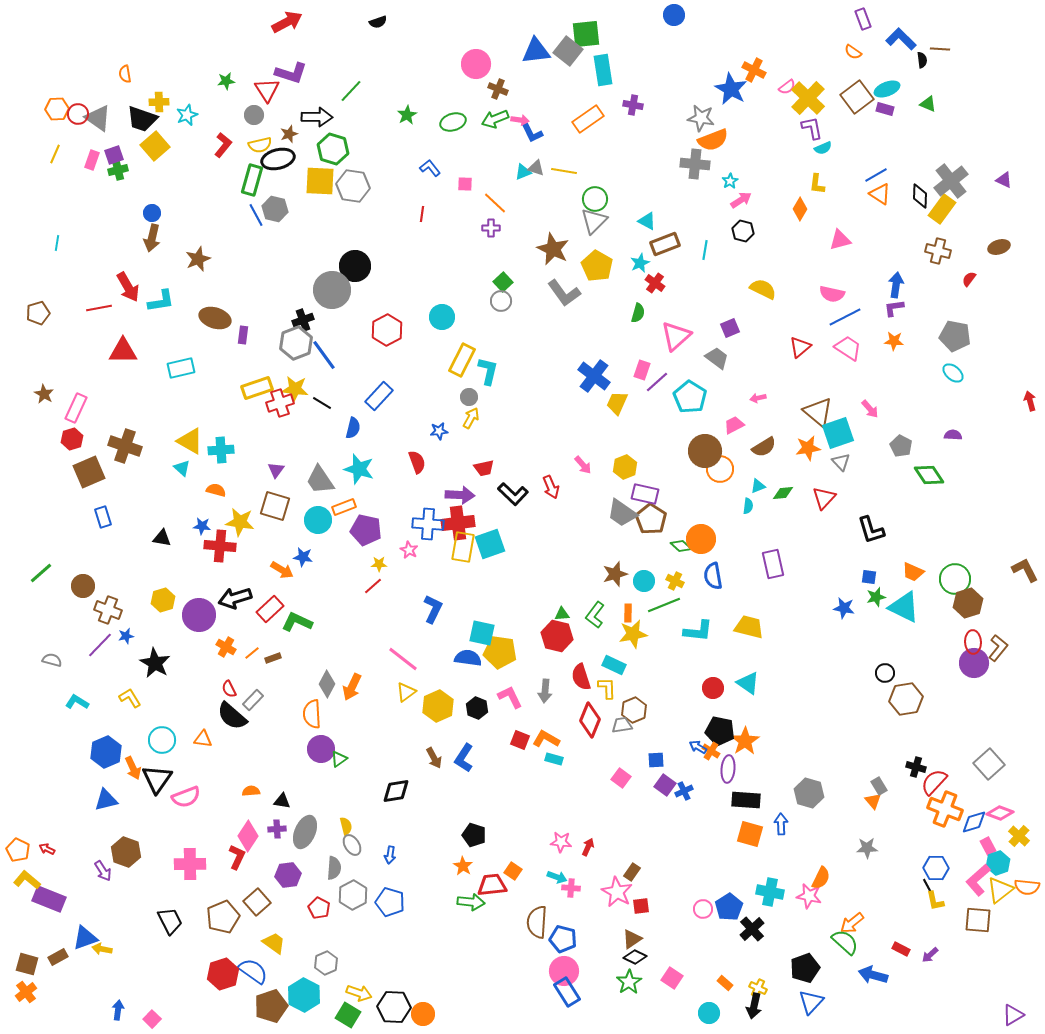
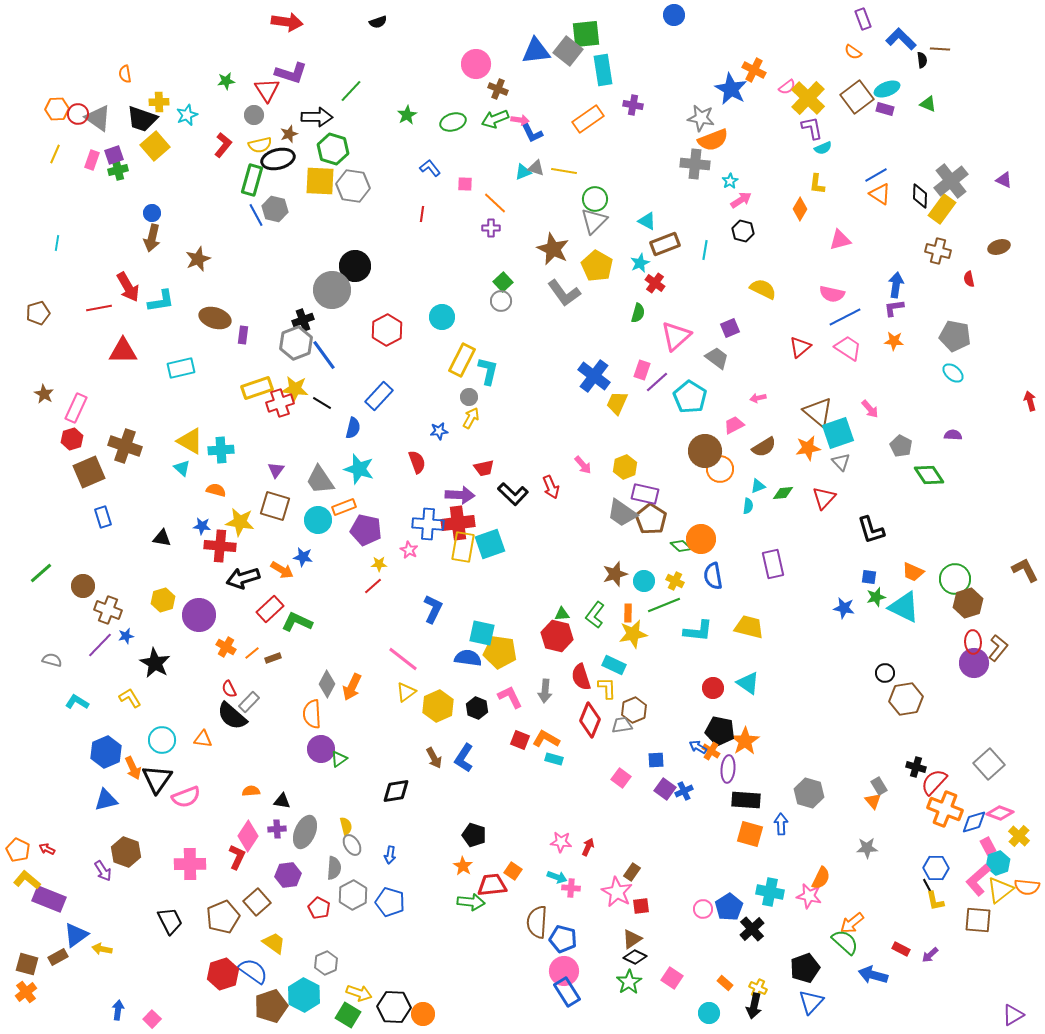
red arrow at (287, 22): rotated 36 degrees clockwise
red semicircle at (969, 279): rotated 49 degrees counterclockwise
black arrow at (235, 598): moved 8 px right, 20 px up
gray rectangle at (253, 700): moved 4 px left, 2 px down
purple square at (665, 785): moved 4 px down
blue triangle at (85, 938): moved 9 px left, 3 px up; rotated 16 degrees counterclockwise
